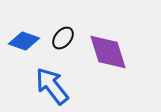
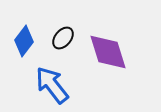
blue diamond: rotated 72 degrees counterclockwise
blue arrow: moved 1 px up
